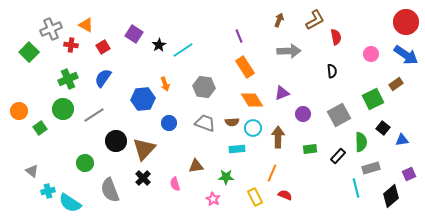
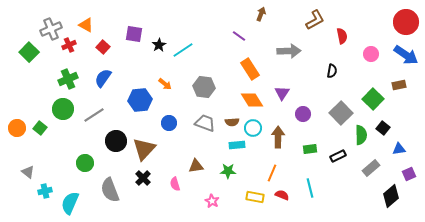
brown arrow at (279, 20): moved 18 px left, 6 px up
purple square at (134, 34): rotated 24 degrees counterclockwise
purple line at (239, 36): rotated 32 degrees counterclockwise
red semicircle at (336, 37): moved 6 px right, 1 px up
red cross at (71, 45): moved 2 px left; rotated 32 degrees counterclockwise
red square at (103, 47): rotated 16 degrees counterclockwise
orange rectangle at (245, 67): moved 5 px right, 2 px down
black semicircle at (332, 71): rotated 16 degrees clockwise
orange arrow at (165, 84): rotated 32 degrees counterclockwise
brown rectangle at (396, 84): moved 3 px right, 1 px down; rotated 24 degrees clockwise
purple triangle at (282, 93): rotated 35 degrees counterclockwise
blue hexagon at (143, 99): moved 3 px left, 1 px down
green square at (373, 99): rotated 20 degrees counterclockwise
orange circle at (19, 111): moved 2 px left, 17 px down
gray square at (339, 115): moved 2 px right, 2 px up; rotated 15 degrees counterclockwise
green square at (40, 128): rotated 16 degrees counterclockwise
blue triangle at (402, 140): moved 3 px left, 9 px down
green semicircle at (361, 142): moved 7 px up
cyan rectangle at (237, 149): moved 4 px up
black rectangle at (338, 156): rotated 21 degrees clockwise
gray rectangle at (371, 168): rotated 24 degrees counterclockwise
gray triangle at (32, 171): moved 4 px left, 1 px down
green star at (226, 177): moved 2 px right, 6 px up
cyan line at (356, 188): moved 46 px left
cyan cross at (48, 191): moved 3 px left
red semicircle at (285, 195): moved 3 px left
yellow rectangle at (255, 197): rotated 54 degrees counterclockwise
pink star at (213, 199): moved 1 px left, 2 px down
cyan semicircle at (70, 203): rotated 80 degrees clockwise
